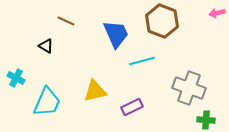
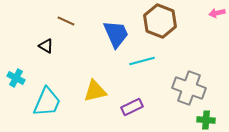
brown hexagon: moved 2 px left
